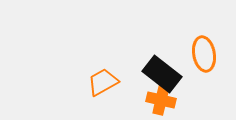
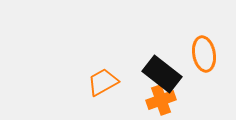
orange cross: rotated 32 degrees counterclockwise
